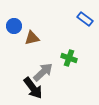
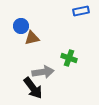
blue rectangle: moved 4 px left, 8 px up; rotated 49 degrees counterclockwise
blue circle: moved 7 px right
gray arrow: rotated 35 degrees clockwise
